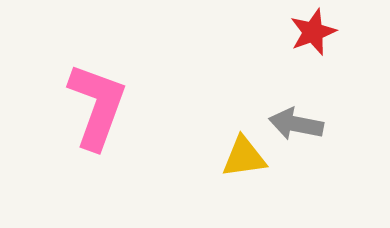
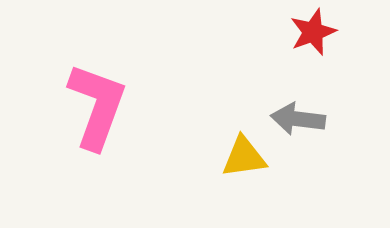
gray arrow: moved 2 px right, 5 px up; rotated 4 degrees counterclockwise
